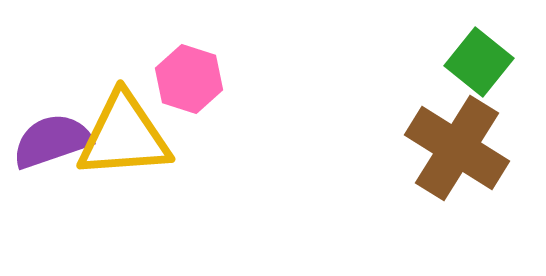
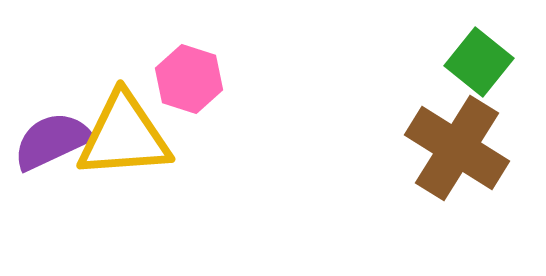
purple semicircle: rotated 6 degrees counterclockwise
